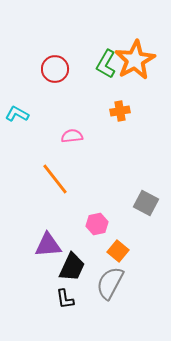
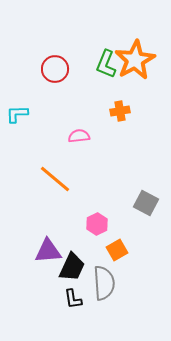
green L-shape: rotated 8 degrees counterclockwise
cyan L-shape: rotated 30 degrees counterclockwise
pink semicircle: moved 7 px right
orange line: rotated 12 degrees counterclockwise
pink hexagon: rotated 15 degrees counterclockwise
purple triangle: moved 6 px down
orange square: moved 1 px left, 1 px up; rotated 20 degrees clockwise
gray semicircle: moved 6 px left; rotated 148 degrees clockwise
black L-shape: moved 8 px right
